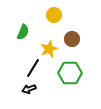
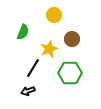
black arrow: moved 1 px left, 2 px down
